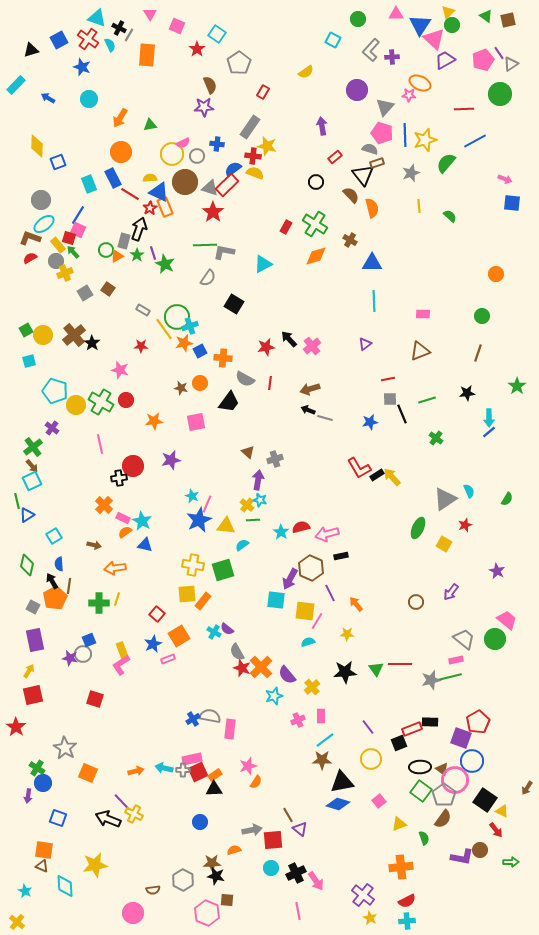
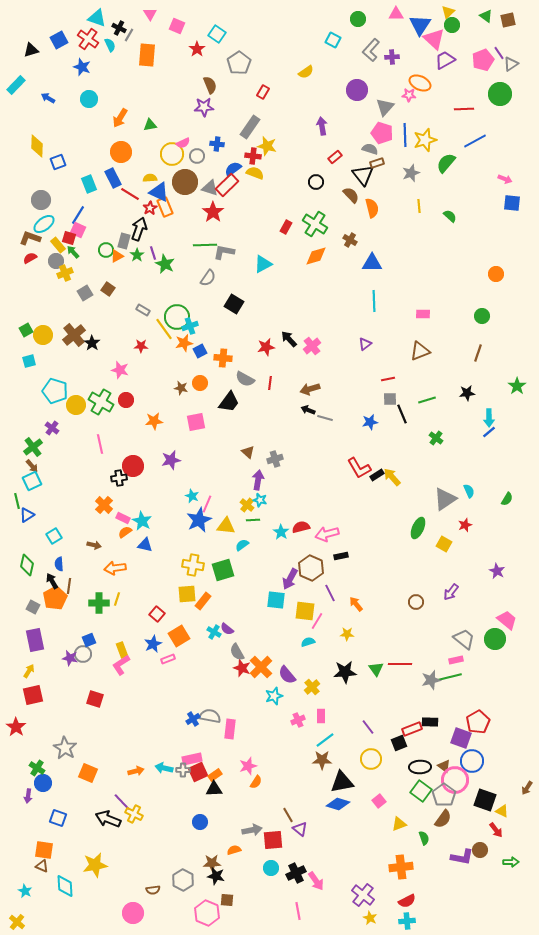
brown triangle at (442, 769): moved 2 px right, 3 px up
black square at (485, 800): rotated 15 degrees counterclockwise
